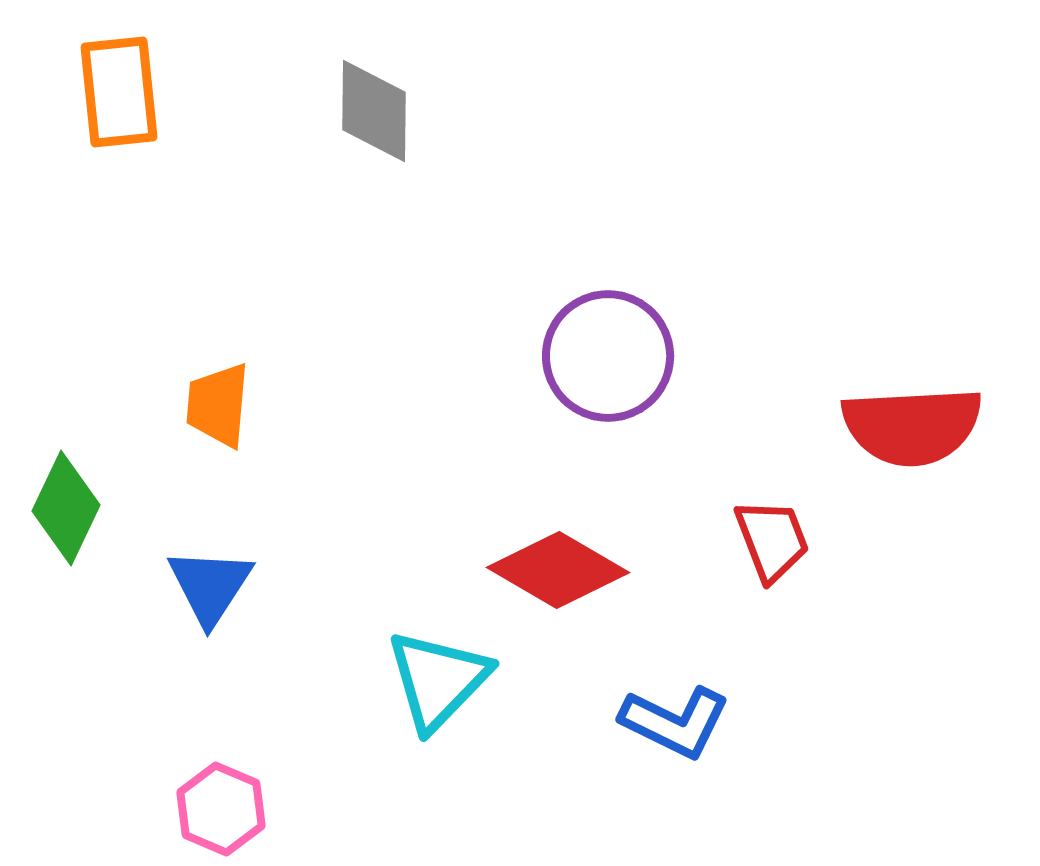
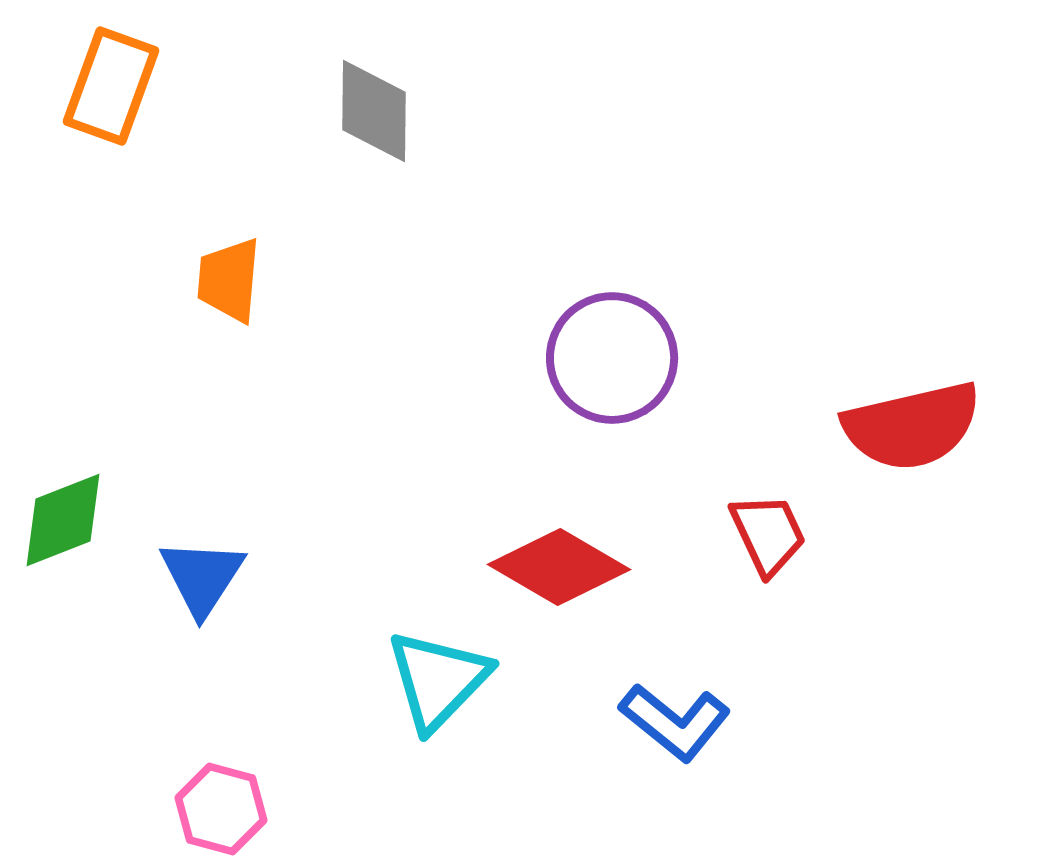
orange rectangle: moved 8 px left, 6 px up; rotated 26 degrees clockwise
purple circle: moved 4 px right, 2 px down
orange trapezoid: moved 11 px right, 125 px up
red semicircle: rotated 10 degrees counterclockwise
green diamond: moved 3 px left, 12 px down; rotated 43 degrees clockwise
red trapezoid: moved 4 px left, 6 px up; rotated 4 degrees counterclockwise
red diamond: moved 1 px right, 3 px up
blue triangle: moved 8 px left, 9 px up
blue L-shape: rotated 13 degrees clockwise
pink hexagon: rotated 8 degrees counterclockwise
